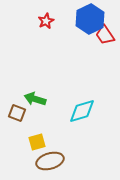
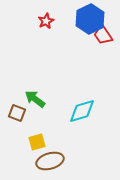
red trapezoid: moved 2 px left
green arrow: rotated 20 degrees clockwise
